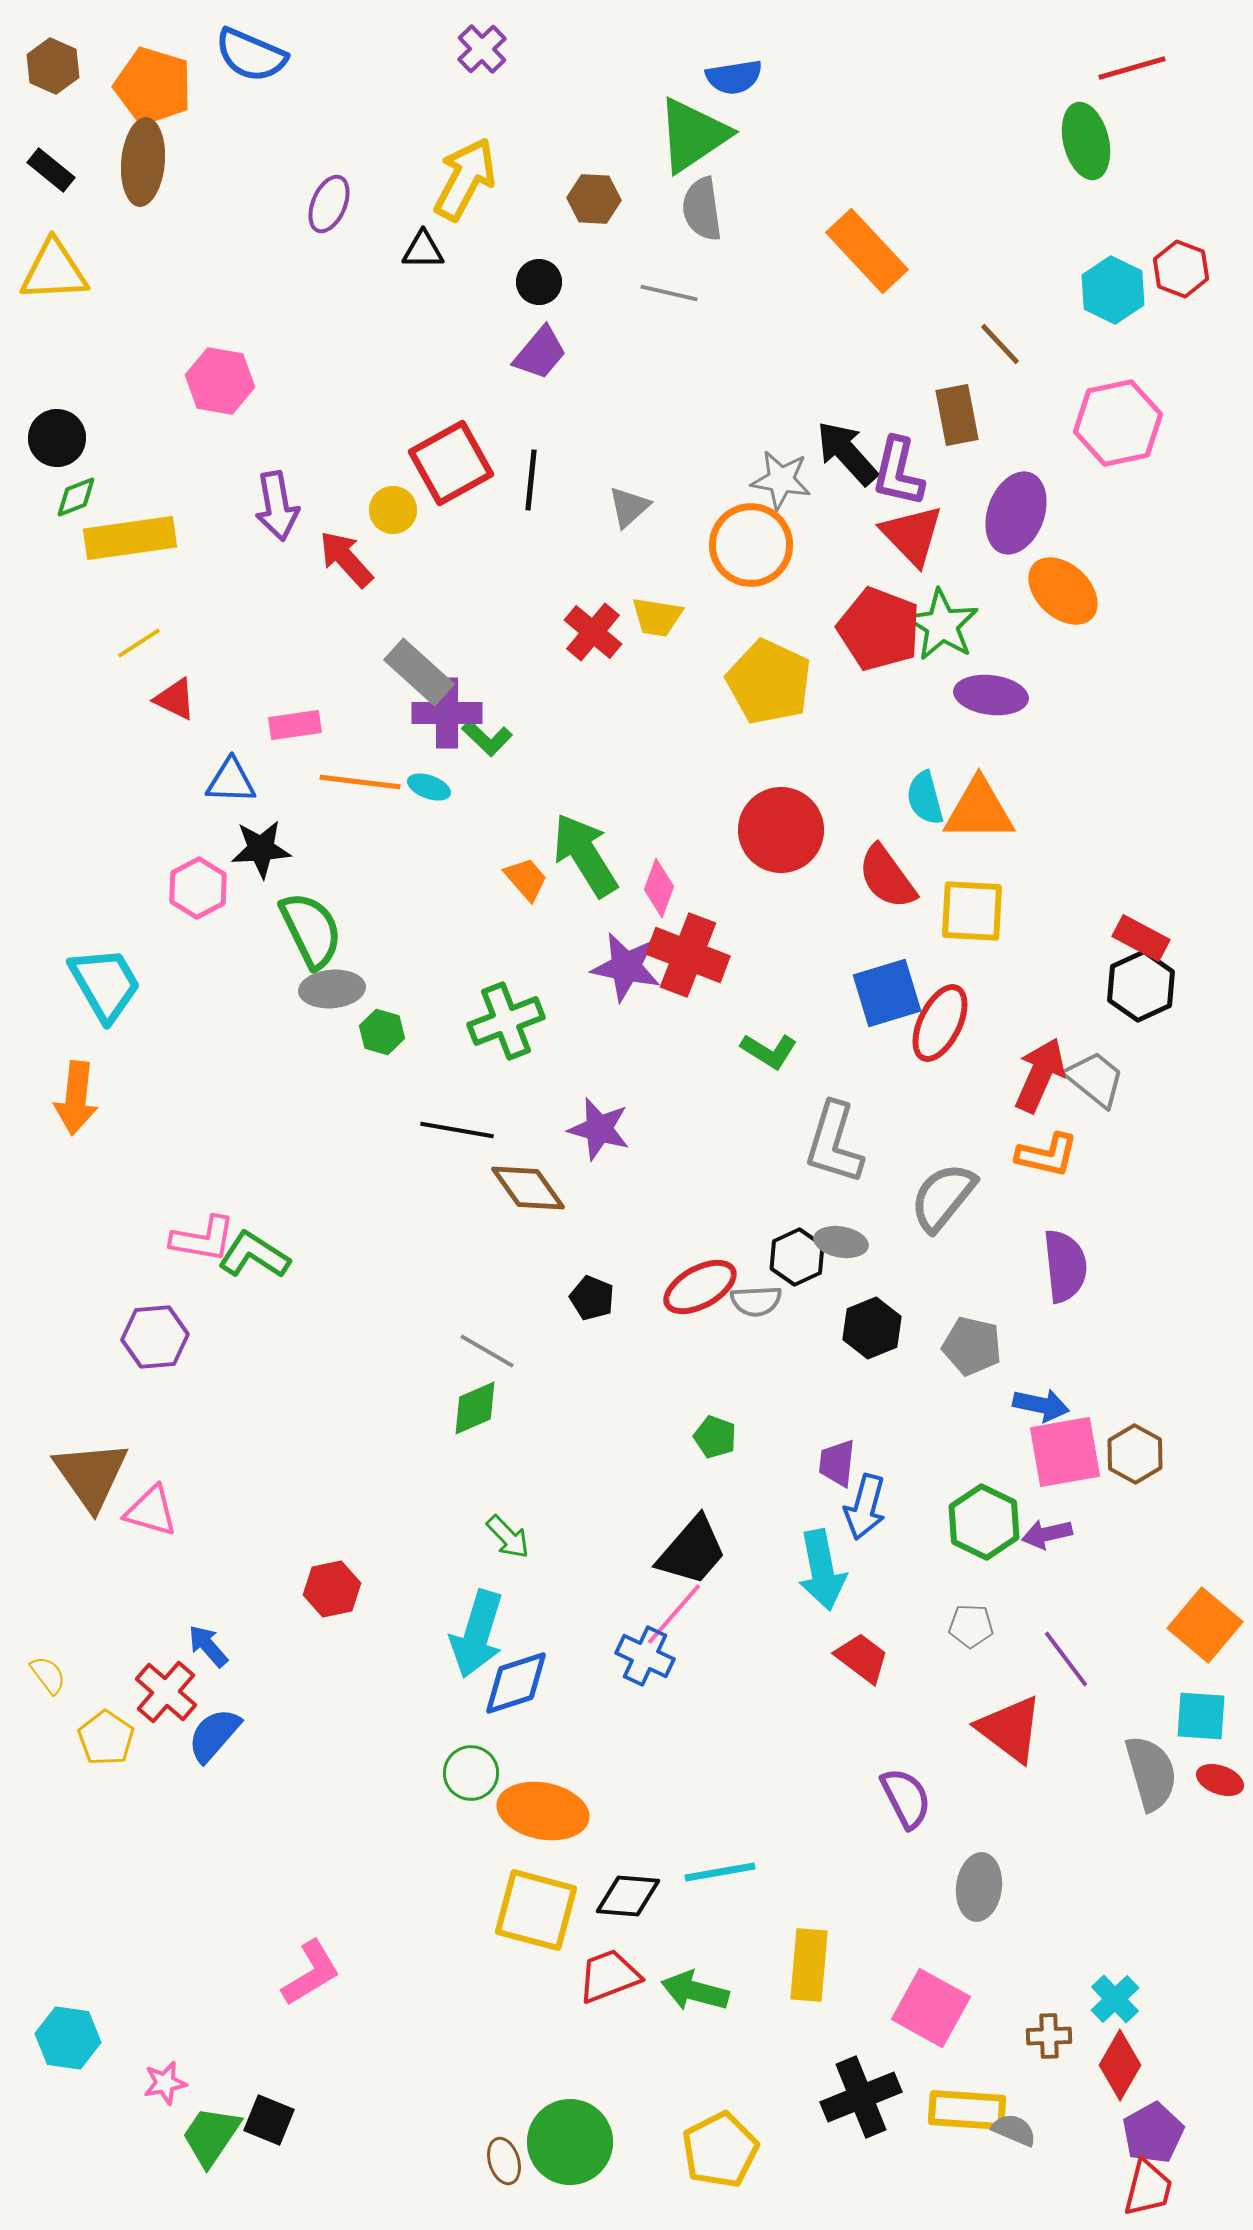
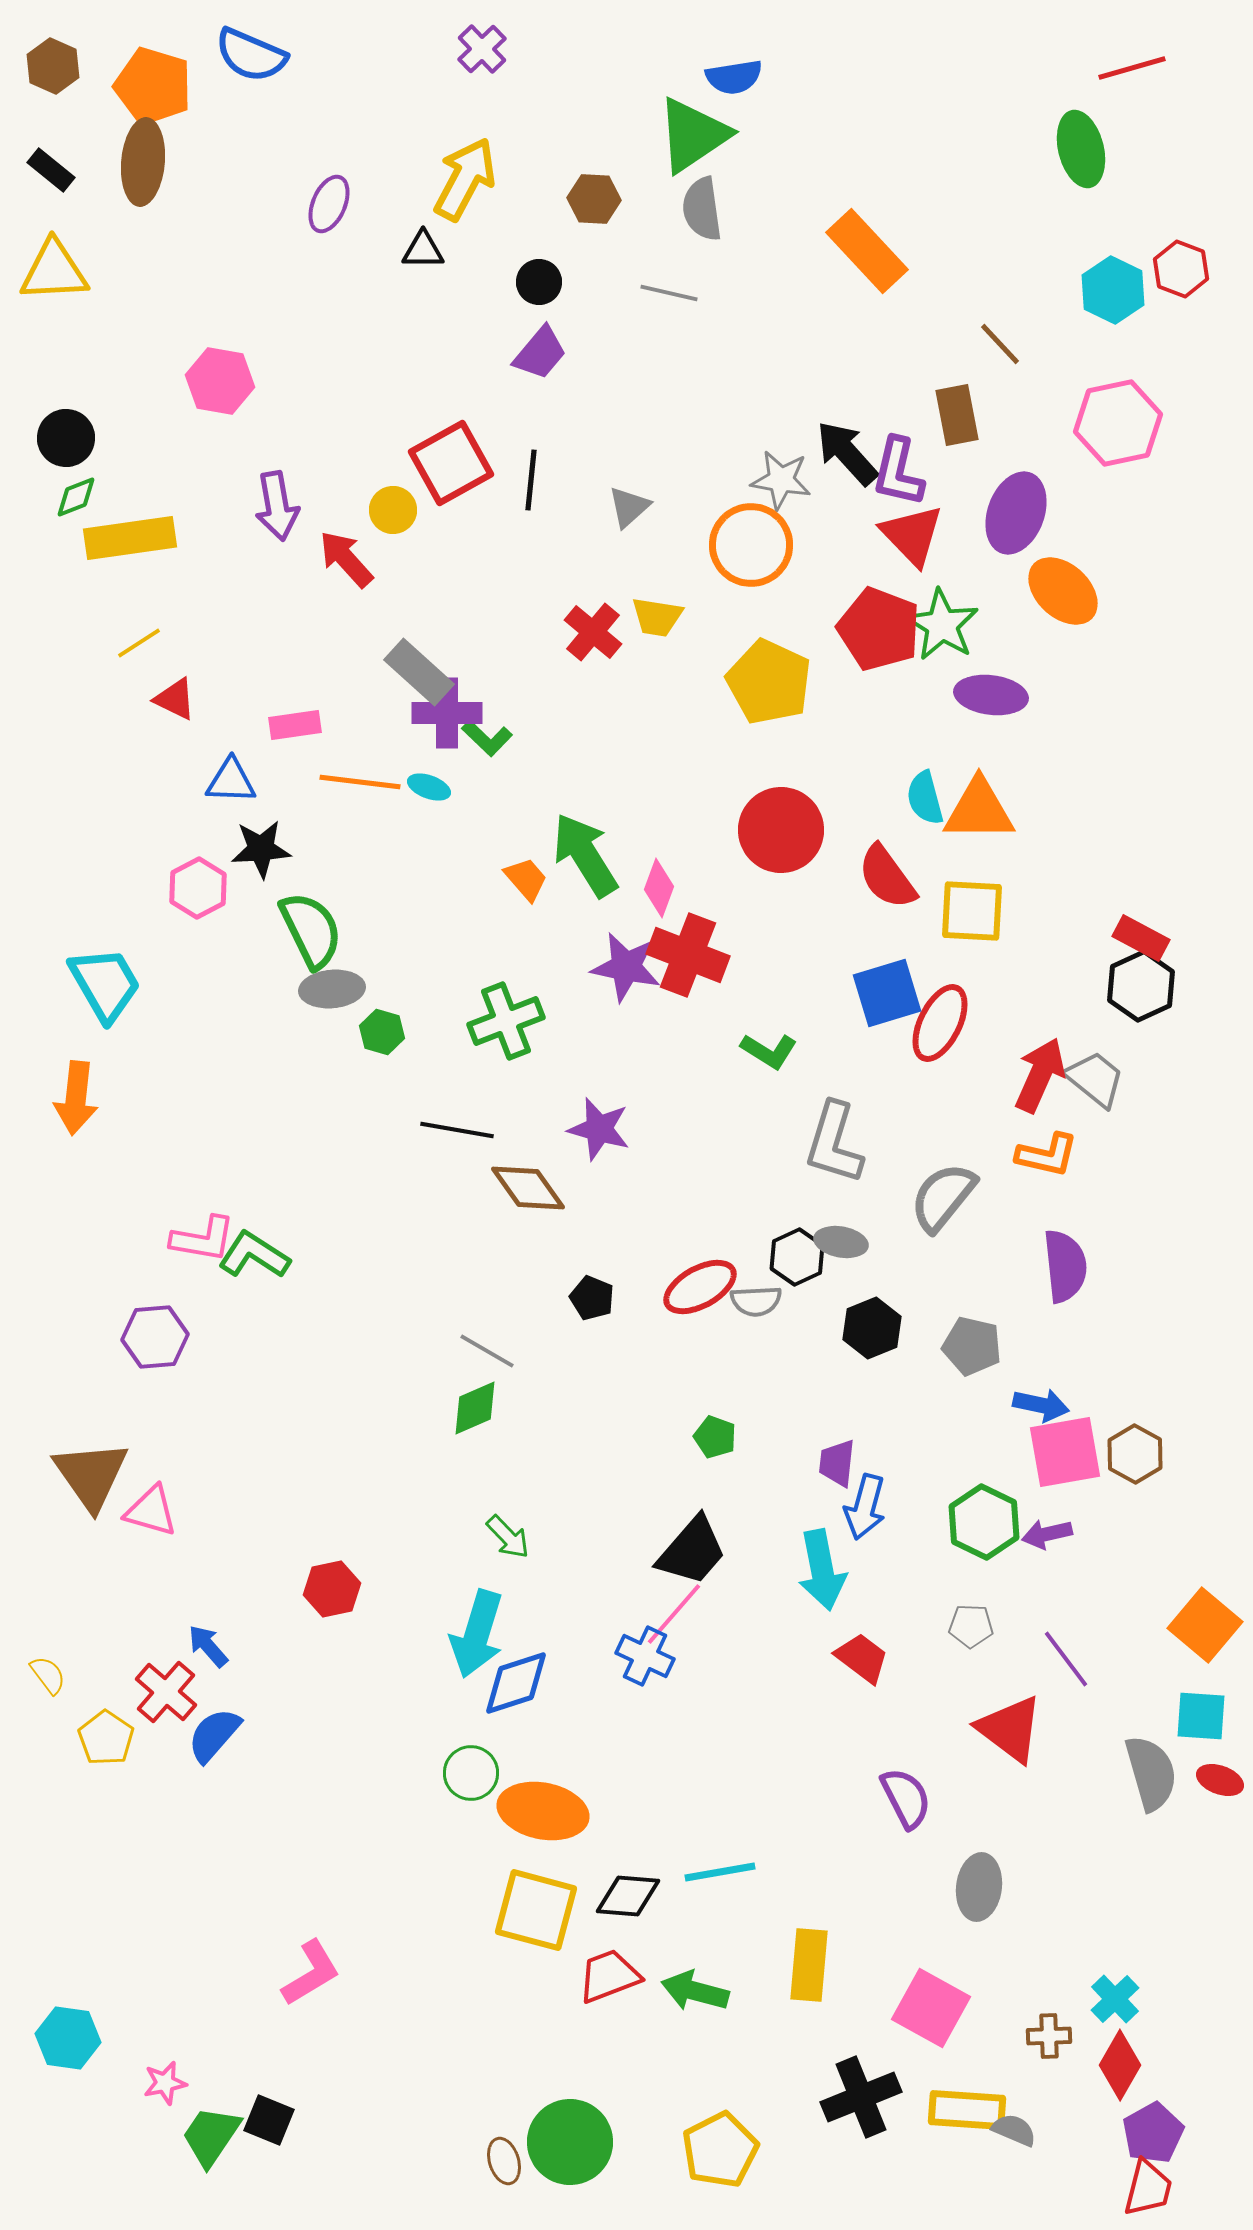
green ellipse at (1086, 141): moved 5 px left, 8 px down
black circle at (57, 438): moved 9 px right
